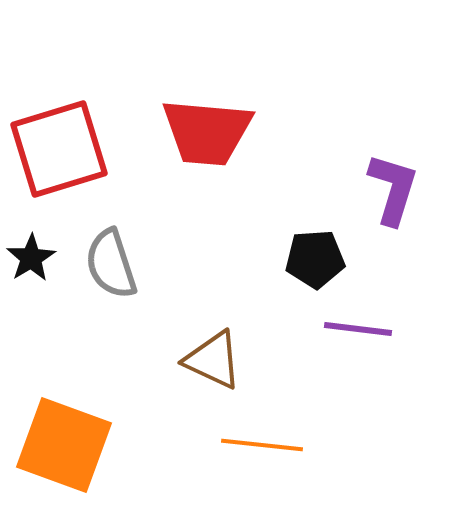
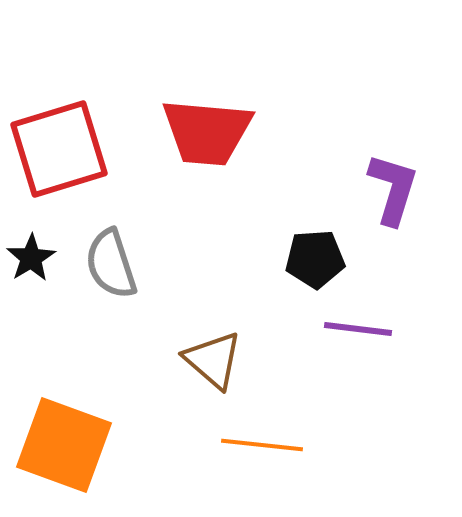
brown triangle: rotated 16 degrees clockwise
